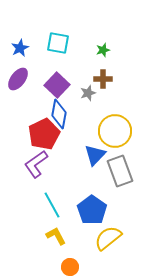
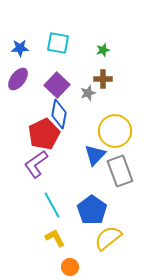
blue star: rotated 24 degrees clockwise
yellow L-shape: moved 1 px left, 2 px down
